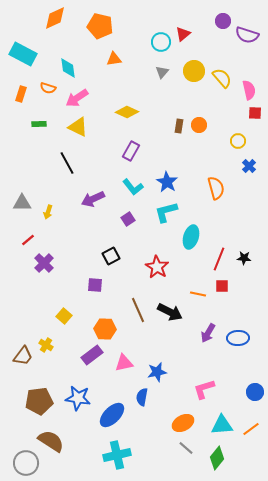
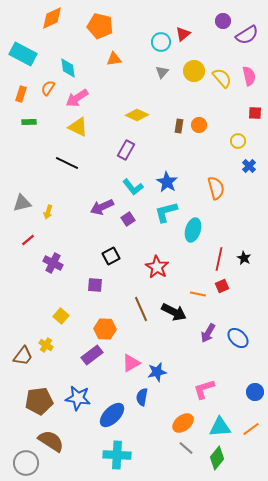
orange diamond at (55, 18): moved 3 px left
purple semicircle at (247, 35): rotated 50 degrees counterclockwise
orange semicircle at (48, 88): rotated 105 degrees clockwise
pink semicircle at (249, 90): moved 14 px up
yellow diamond at (127, 112): moved 10 px right, 3 px down
green rectangle at (39, 124): moved 10 px left, 2 px up
purple rectangle at (131, 151): moved 5 px left, 1 px up
black line at (67, 163): rotated 35 degrees counterclockwise
purple arrow at (93, 199): moved 9 px right, 8 px down
gray triangle at (22, 203): rotated 12 degrees counterclockwise
cyan ellipse at (191, 237): moved 2 px right, 7 px up
black star at (244, 258): rotated 24 degrees clockwise
red line at (219, 259): rotated 10 degrees counterclockwise
purple cross at (44, 263): moved 9 px right; rotated 18 degrees counterclockwise
red square at (222, 286): rotated 24 degrees counterclockwise
brown line at (138, 310): moved 3 px right, 1 px up
black arrow at (170, 312): moved 4 px right
yellow square at (64, 316): moved 3 px left
blue ellipse at (238, 338): rotated 45 degrees clockwise
pink triangle at (124, 363): moved 7 px right; rotated 18 degrees counterclockwise
orange ellipse at (183, 423): rotated 10 degrees counterclockwise
cyan triangle at (222, 425): moved 2 px left, 2 px down
cyan cross at (117, 455): rotated 16 degrees clockwise
